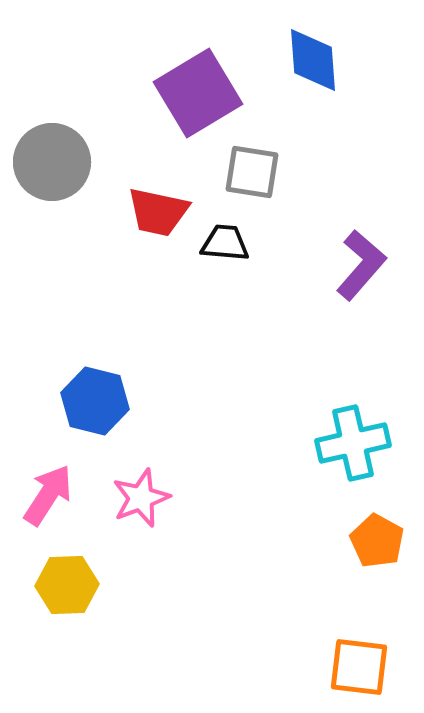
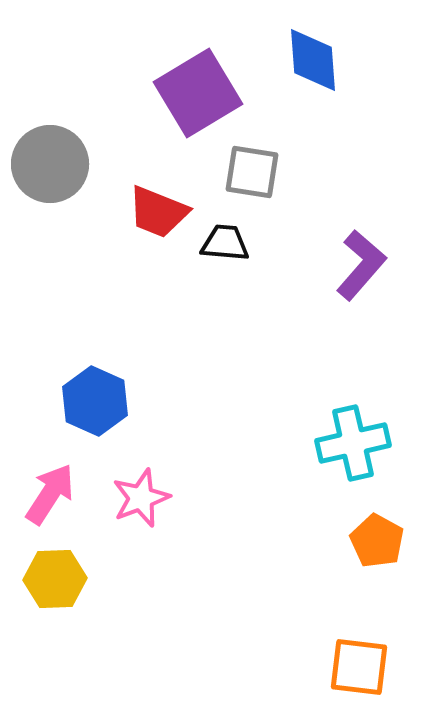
gray circle: moved 2 px left, 2 px down
red trapezoid: rotated 10 degrees clockwise
blue hexagon: rotated 10 degrees clockwise
pink arrow: moved 2 px right, 1 px up
yellow hexagon: moved 12 px left, 6 px up
